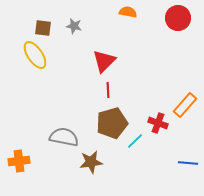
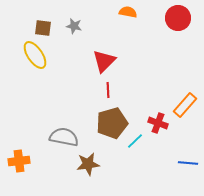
brown star: moved 3 px left, 2 px down
